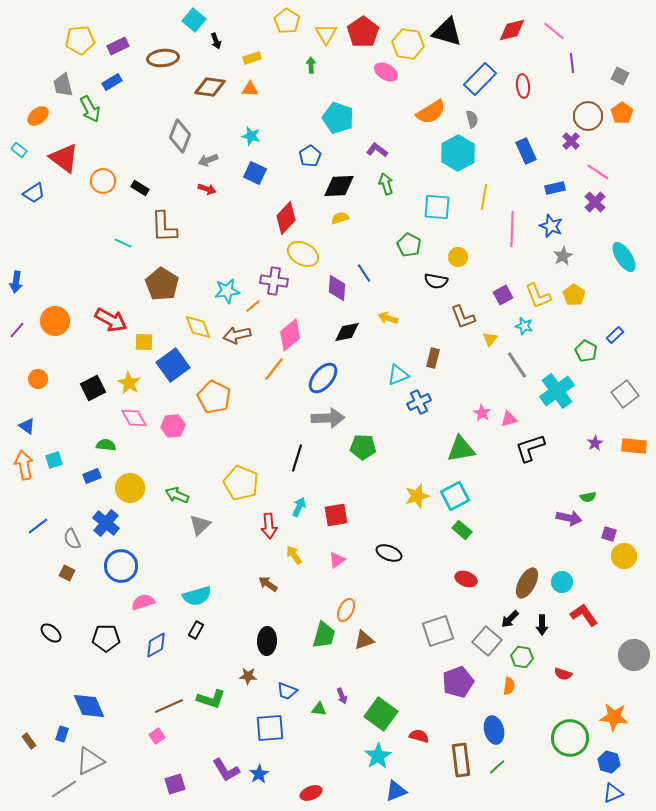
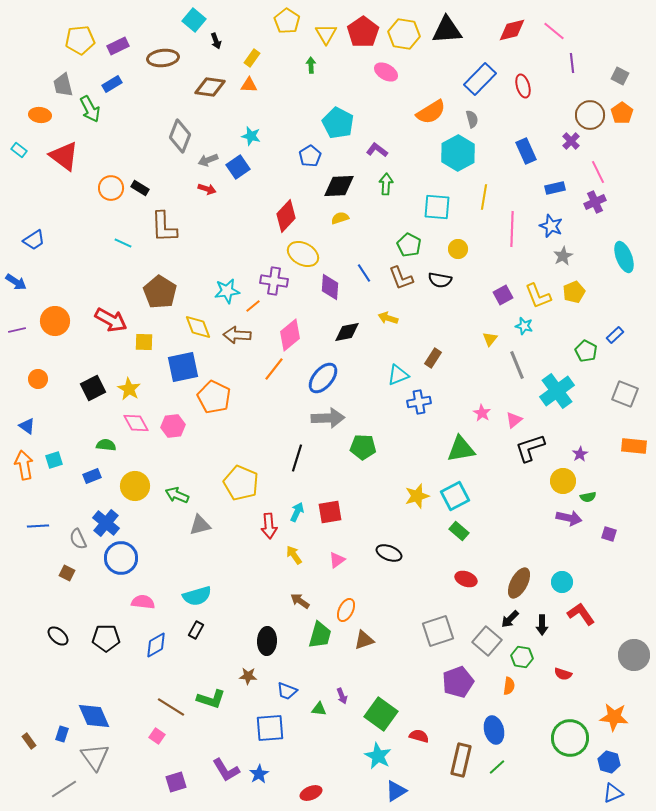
black triangle at (447, 32): moved 2 px up; rotated 20 degrees counterclockwise
yellow hexagon at (408, 44): moved 4 px left, 10 px up
yellow rectangle at (252, 58): rotated 36 degrees counterclockwise
blue rectangle at (112, 82): moved 2 px down
red ellipse at (523, 86): rotated 10 degrees counterclockwise
orange triangle at (250, 89): moved 1 px left, 4 px up
orange ellipse at (38, 116): moved 2 px right, 1 px up; rotated 45 degrees clockwise
brown circle at (588, 116): moved 2 px right, 1 px up
cyan pentagon at (338, 118): moved 5 px down; rotated 8 degrees clockwise
red triangle at (64, 158): moved 2 px up
pink line at (598, 172): rotated 30 degrees clockwise
blue square at (255, 173): moved 17 px left, 6 px up; rotated 30 degrees clockwise
orange circle at (103, 181): moved 8 px right, 7 px down
green arrow at (386, 184): rotated 20 degrees clockwise
blue trapezoid at (34, 193): moved 47 px down
purple cross at (595, 202): rotated 20 degrees clockwise
red diamond at (286, 218): moved 2 px up
yellow circle at (458, 257): moved 8 px up
cyan ellipse at (624, 257): rotated 12 degrees clockwise
black semicircle at (436, 281): moved 4 px right, 1 px up
blue arrow at (16, 282): rotated 65 degrees counterclockwise
brown pentagon at (162, 284): moved 2 px left, 8 px down
purple diamond at (337, 288): moved 7 px left, 1 px up
yellow pentagon at (574, 295): moved 3 px up; rotated 15 degrees clockwise
brown L-shape at (463, 317): moved 62 px left, 39 px up
purple line at (17, 330): rotated 36 degrees clockwise
brown arrow at (237, 335): rotated 16 degrees clockwise
brown rectangle at (433, 358): rotated 18 degrees clockwise
blue square at (173, 365): moved 10 px right, 2 px down; rotated 24 degrees clockwise
gray line at (517, 365): rotated 12 degrees clockwise
yellow star at (129, 383): moved 6 px down
gray square at (625, 394): rotated 32 degrees counterclockwise
blue cross at (419, 402): rotated 15 degrees clockwise
pink diamond at (134, 418): moved 2 px right, 5 px down
pink triangle at (509, 419): moved 5 px right, 1 px down; rotated 24 degrees counterclockwise
purple star at (595, 443): moved 15 px left, 11 px down
yellow circle at (130, 488): moved 5 px right, 2 px up
cyan arrow at (299, 507): moved 2 px left, 5 px down
red square at (336, 515): moved 6 px left, 3 px up
gray triangle at (200, 525): rotated 30 degrees clockwise
blue line at (38, 526): rotated 35 degrees clockwise
green rectangle at (462, 530): moved 3 px left, 1 px down
gray semicircle at (72, 539): moved 6 px right
yellow circle at (624, 556): moved 61 px left, 75 px up
blue circle at (121, 566): moved 8 px up
brown ellipse at (527, 583): moved 8 px left
brown arrow at (268, 584): moved 32 px right, 17 px down
pink semicircle at (143, 602): rotated 25 degrees clockwise
red L-shape at (584, 615): moved 3 px left, 1 px up
black ellipse at (51, 633): moved 7 px right, 3 px down
green trapezoid at (324, 635): moved 4 px left
blue diamond at (89, 706): moved 5 px right, 10 px down
brown line at (169, 706): moved 2 px right, 1 px down; rotated 56 degrees clockwise
pink square at (157, 736): rotated 21 degrees counterclockwise
cyan star at (378, 756): rotated 12 degrees counterclockwise
brown rectangle at (461, 760): rotated 20 degrees clockwise
gray triangle at (90, 761): moved 5 px right, 4 px up; rotated 40 degrees counterclockwise
purple square at (175, 784): moved 1 px right, 2 px up
blue triangle at (396, 791): rotated 10 degrees counterclockwise
